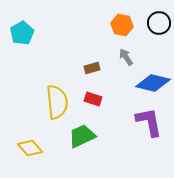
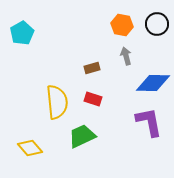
black circle: moved 2 px left, 1 px down
gray arrow: moved 1 px up; rotated 18 degrees clockwise
blue diamond: rotated 12 degrees counterclockwise
